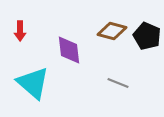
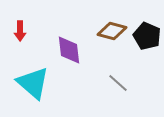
gray line: rotated 20 degrees clockwise
